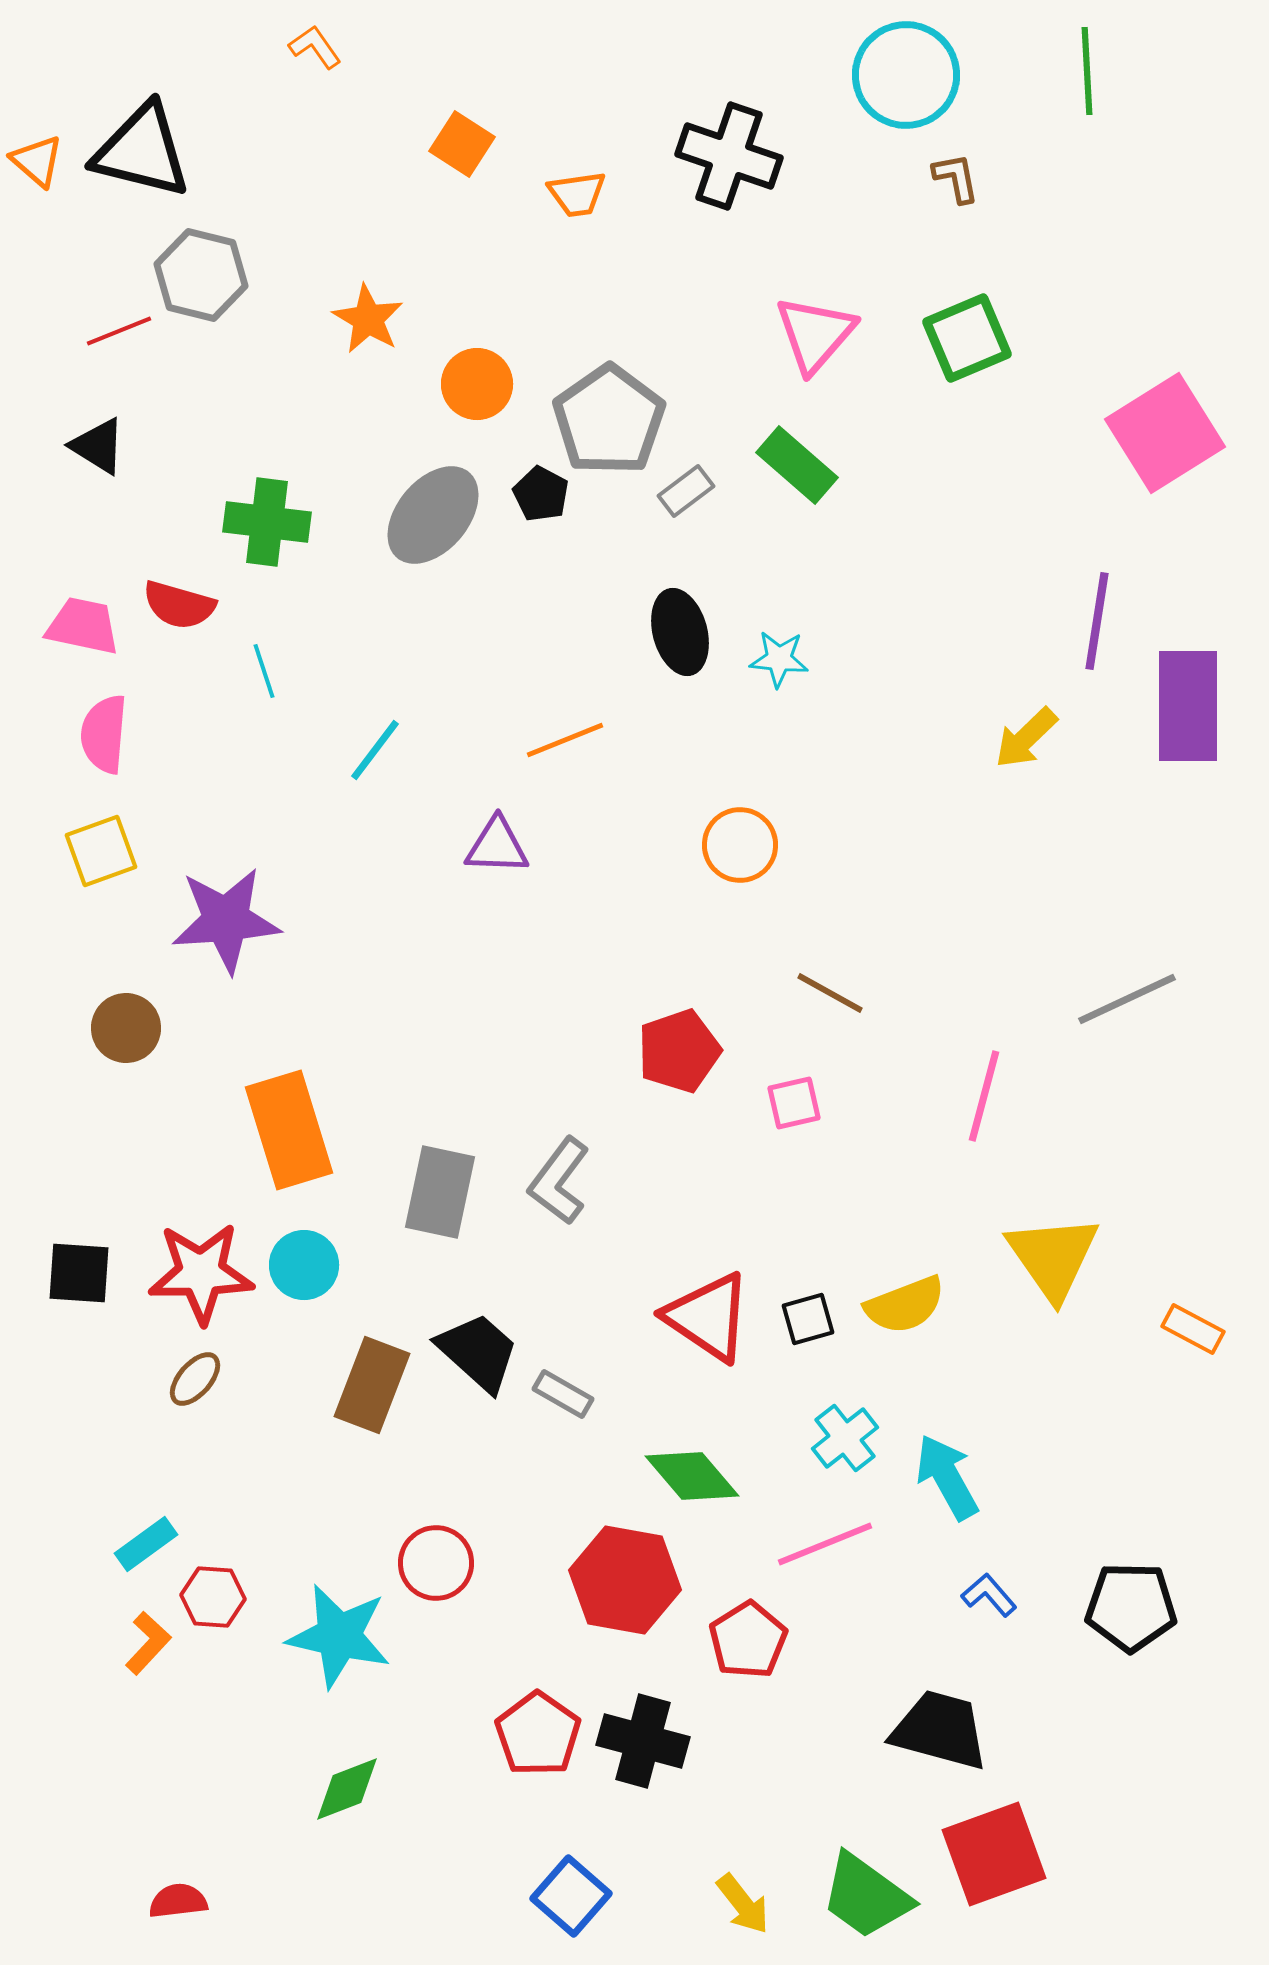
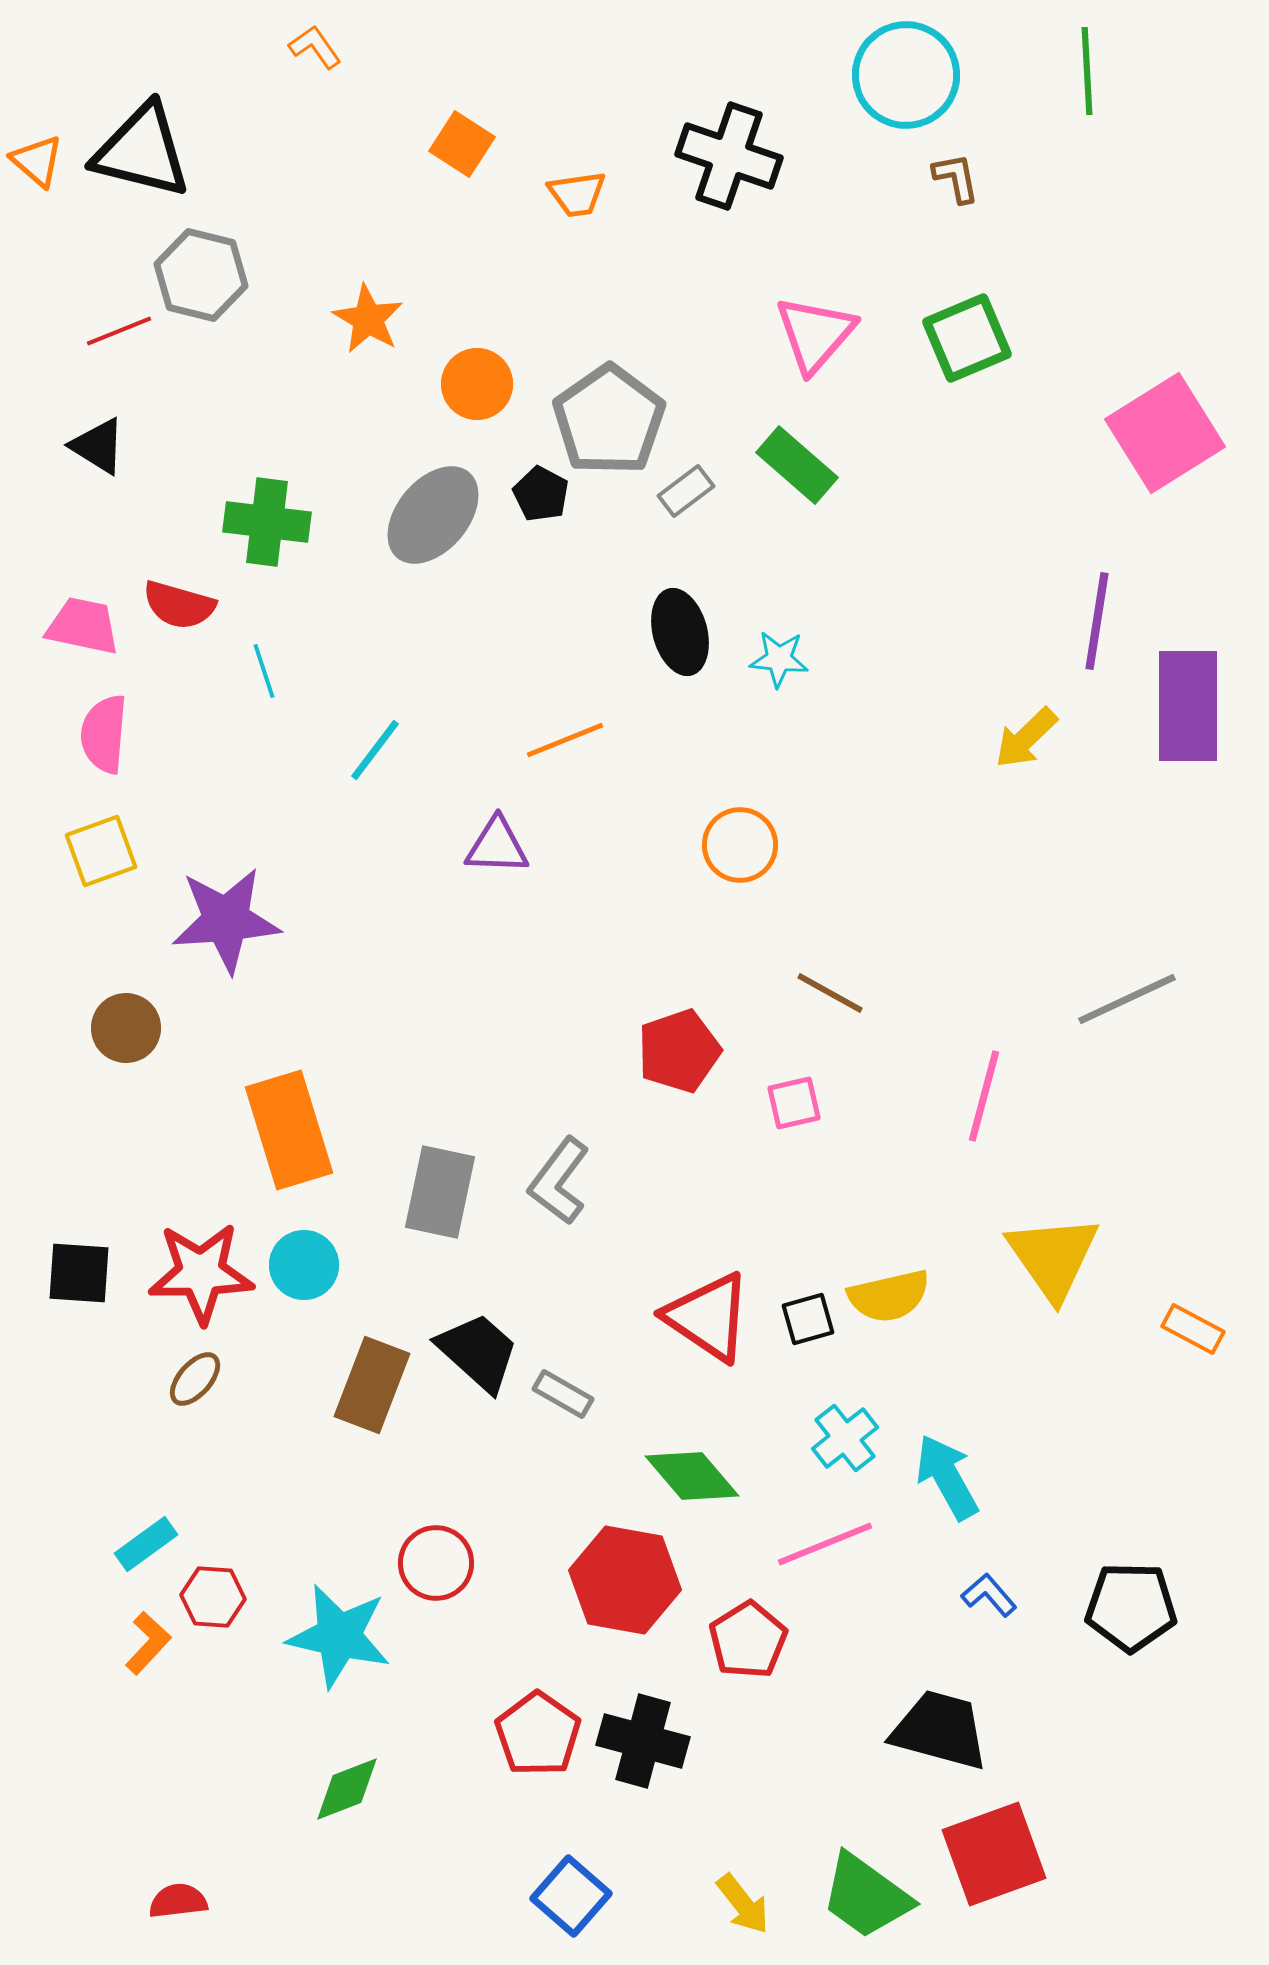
yellow semicircle at (905, 1305): moved 16 px left, 9 px up; rotated 8 degrees clockwise
